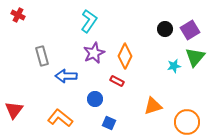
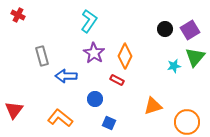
purple star: rotated 15 degrees counterclockwise
red rectangle: moved 1 px up
